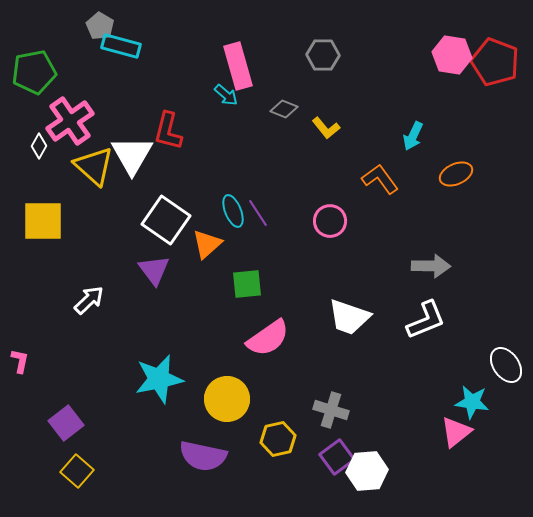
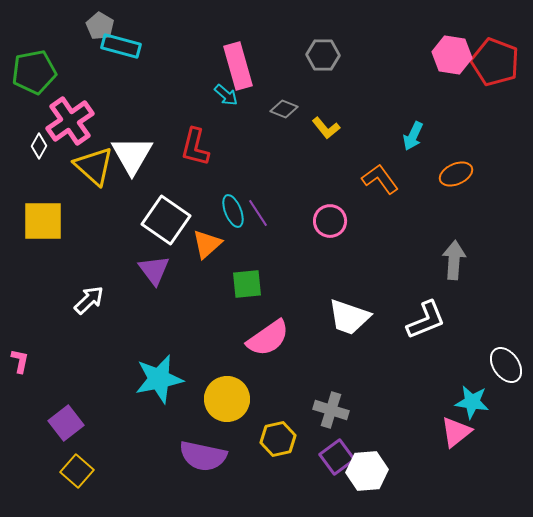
red L-shape at (168, 131): moved 27 px right, 16 px down
gray arrow at (431, 266): moved 23 px right, 6 px up; rotated 87 degrees counterclockwise
